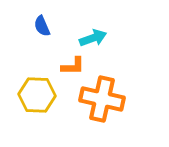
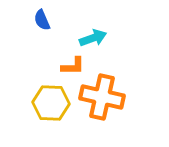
blue semicircle: moved 6 px up
yellow hexagon: moved 14 px right, 8 px down
orange cross: moved 2 px up
